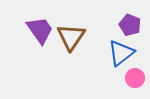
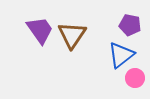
purple pentagon: rotated 10 degrees counterclockwise
brown triangle: moved 1 px right, 2 px up
blue triangle: moved 2 px down
